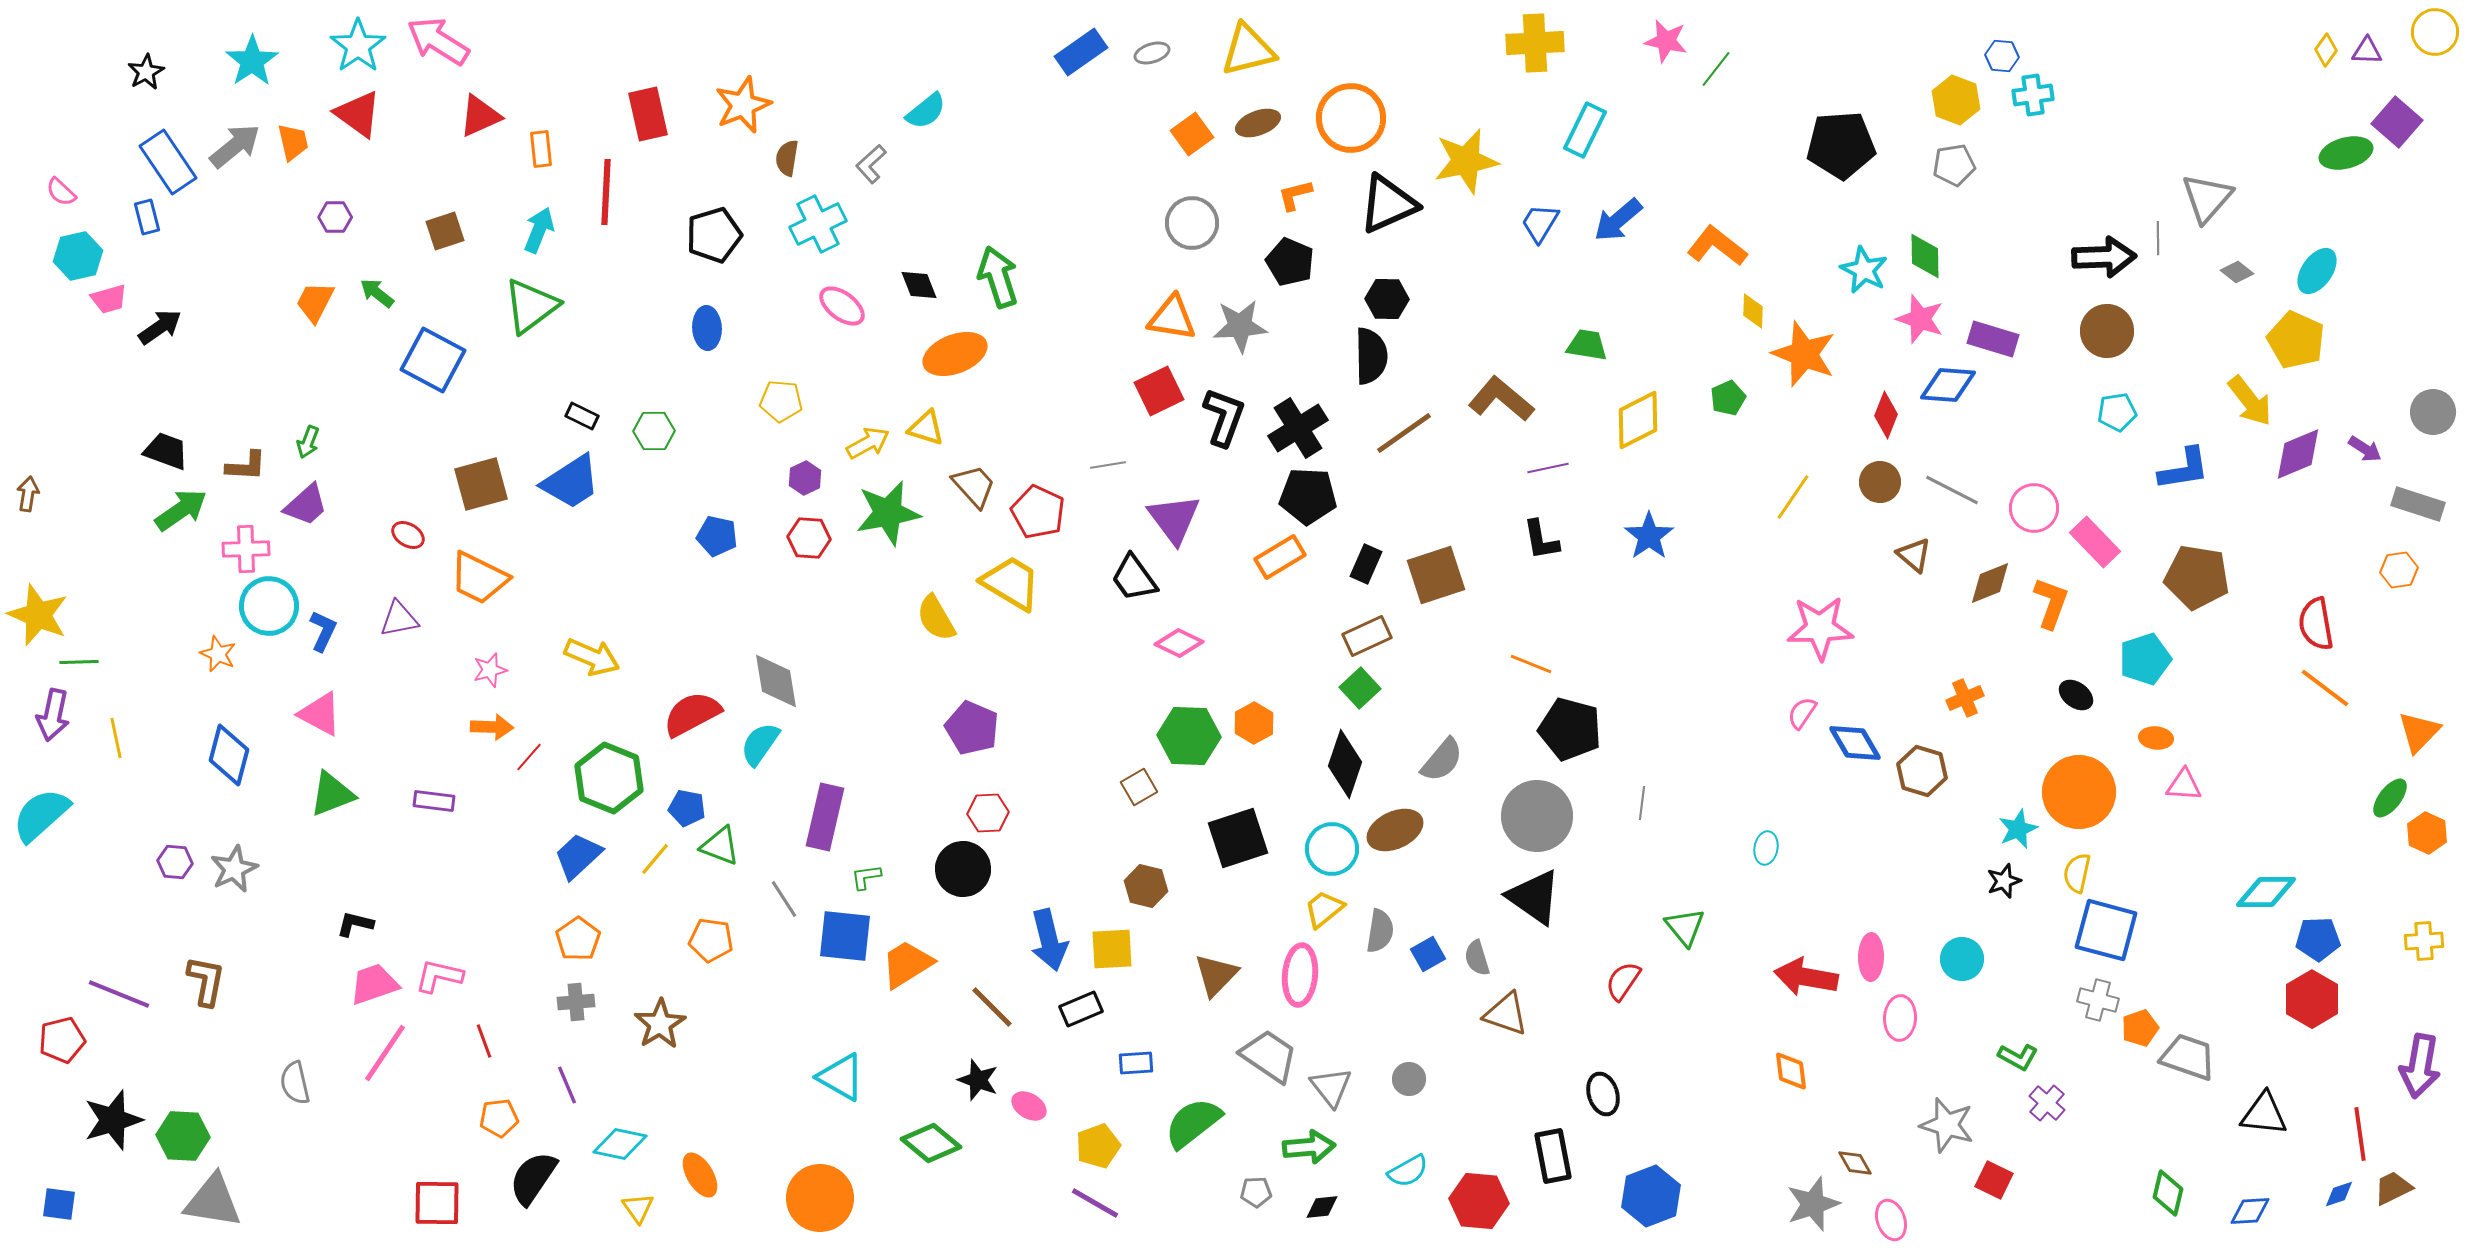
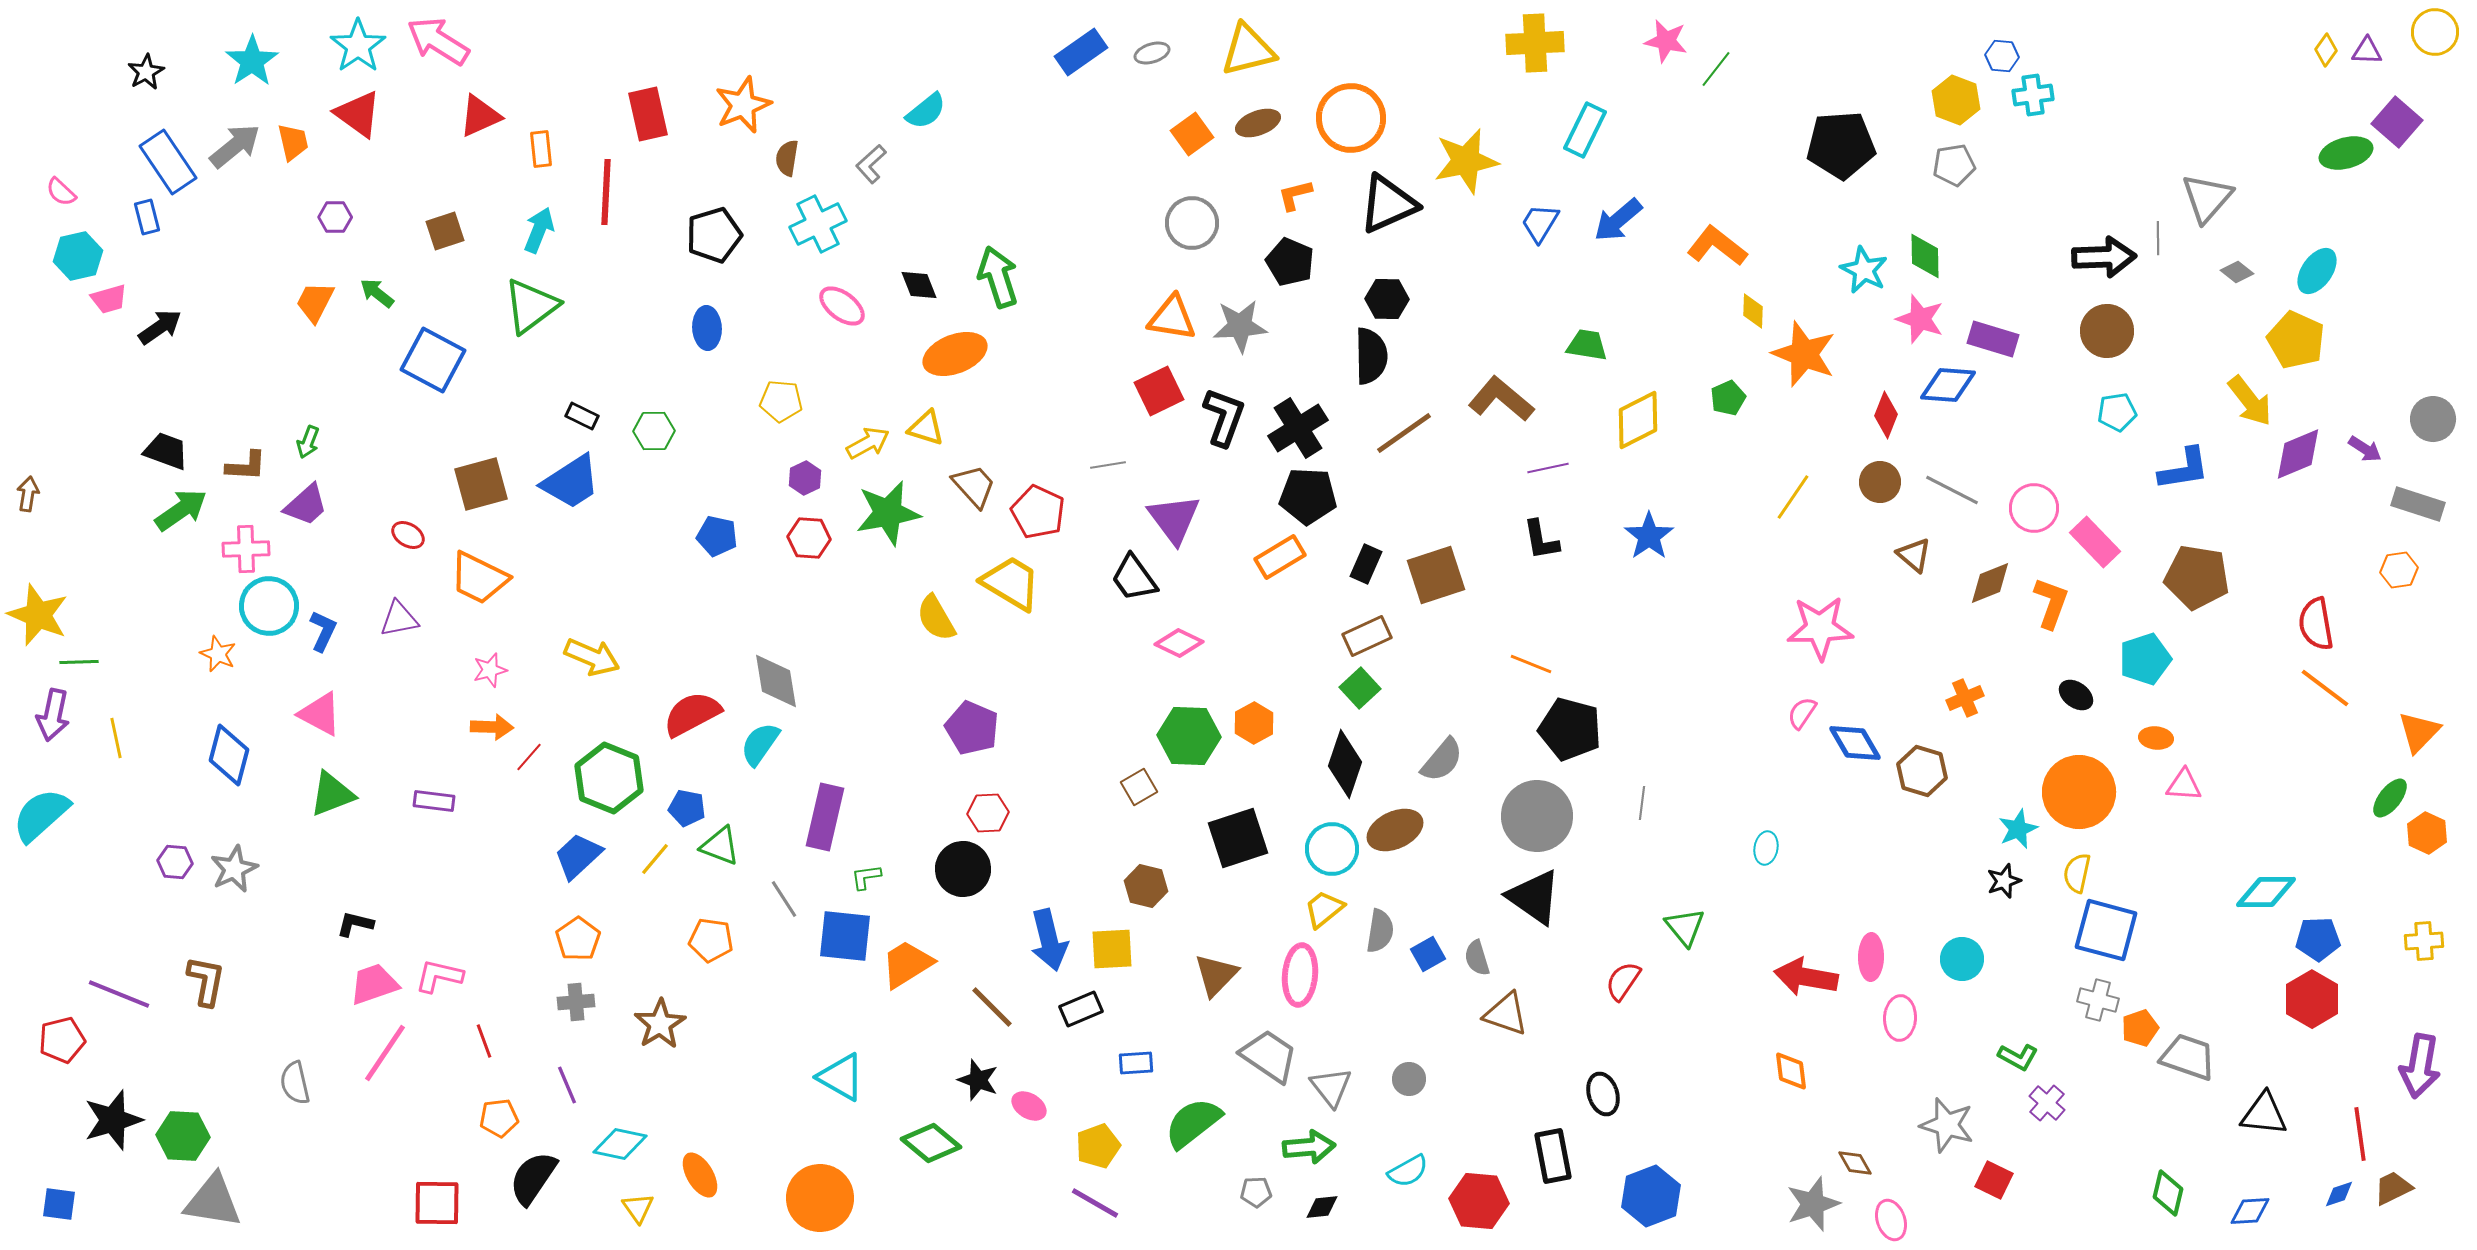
gray circle at (2433, 412): moved 7 px down
